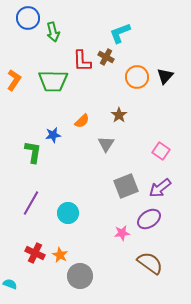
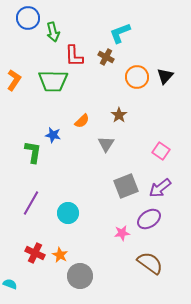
red L-shape: moved 8 px left, 5 px up
blue star: rotated 21 degrees clockwise
